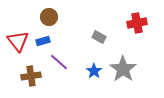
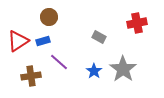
red triangle: rotated 35 degrees clockwise
